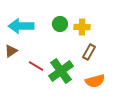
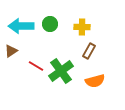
green circle: moved 10 px left
brown rectangle: moved 1 px up
